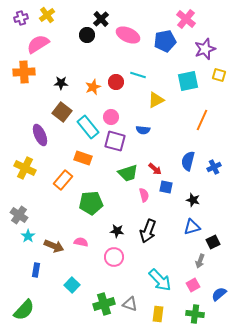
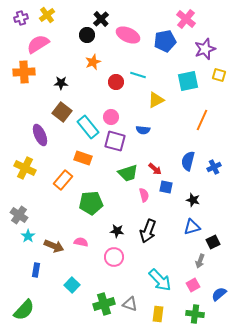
orange star at (93, 87): moved 25 px up
